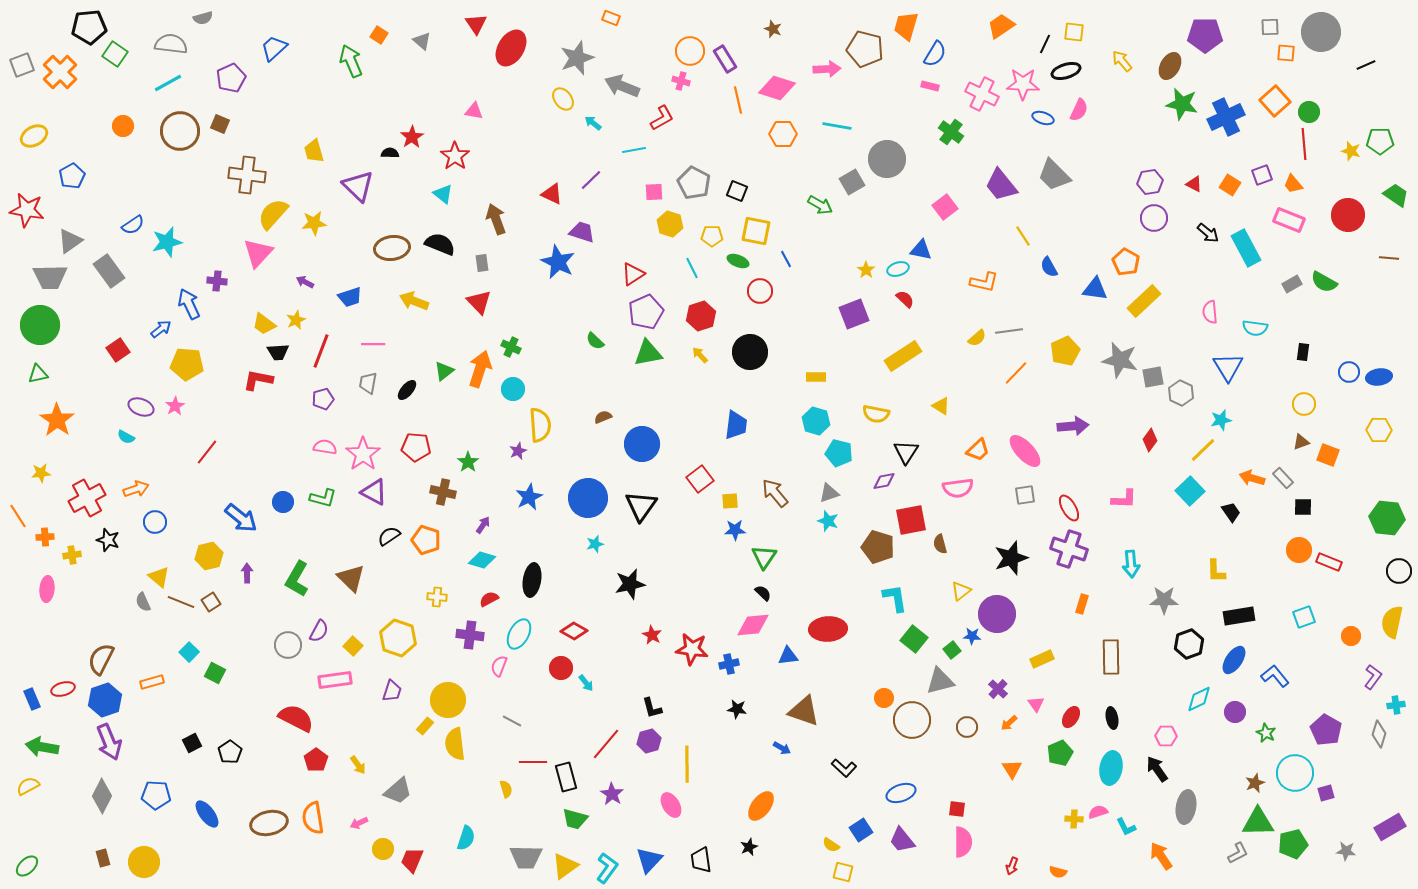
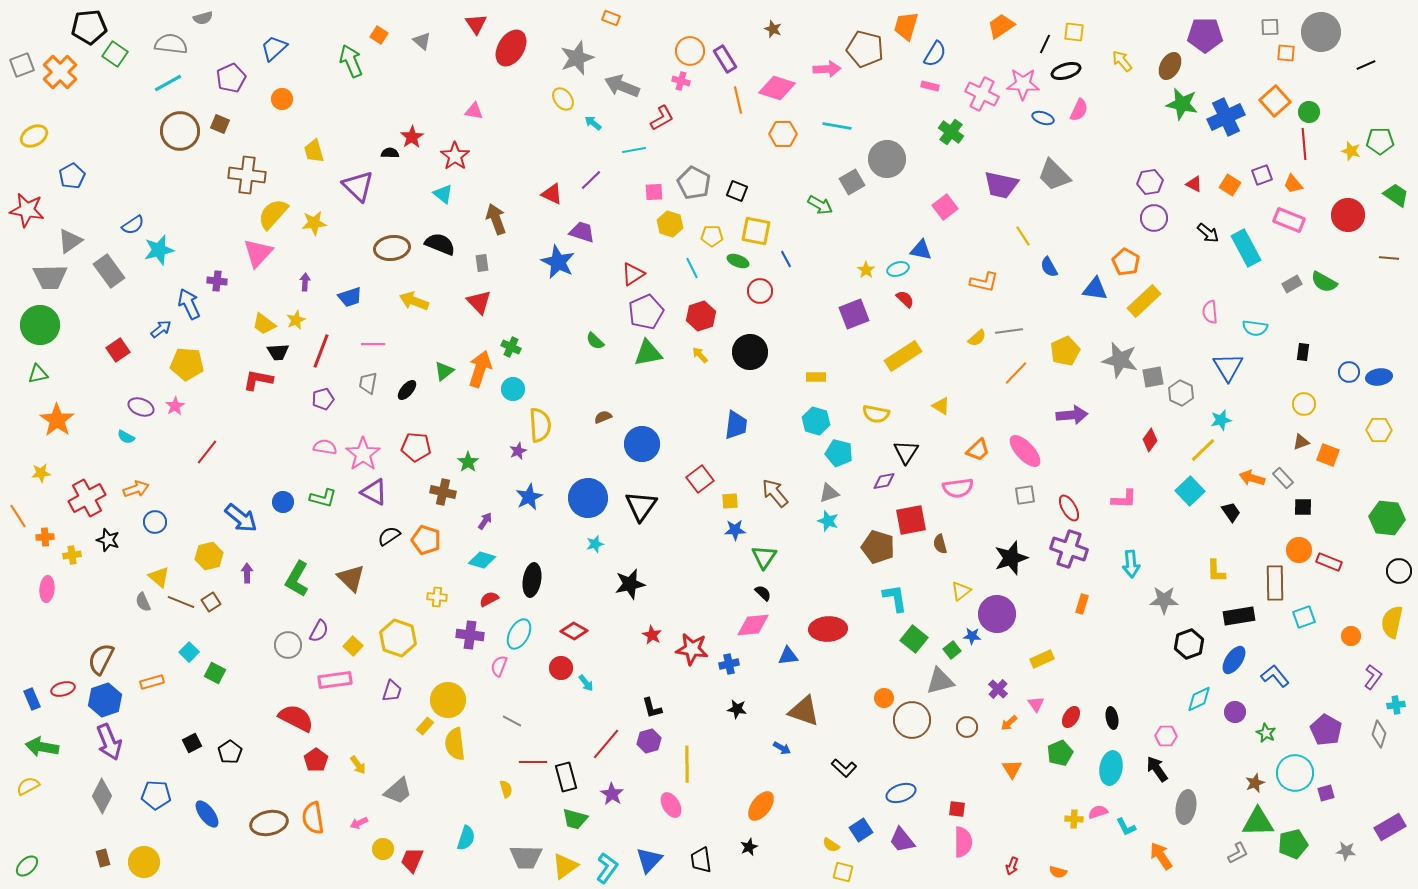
orange circle at (123, 126): moved 159 px right, 27 px up
purple trapezoid at (1001, 185): rotated 39 degrees counterclockwise
cyan star at (167, 242): moved 8 px left, 8 px down
purple arrow at (305, 282): rotated 66 degrees clockwise
purple arrow at (1073, 426): moved 1 px left, 11 px up
purple arrow at (483, 525): moved 2 px right, 4 px up
brown rectangle at (1111, 657): moved 164 px right, 74 px up
